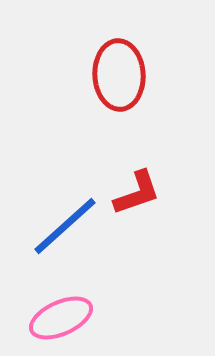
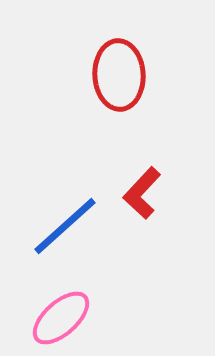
red L-shape: moved 5 px right; rotated 152 degrees clockwise
pink ellipse: rotated 18 degrees counterclockwise
